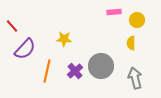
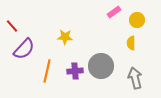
pink rectangle: rotated 32 degrees counterclockwise
yellow star: moved 1 px right, 2 px up
purple semicircle: moved 1 px left
purple cross: rotated 35 degrees clockwise
